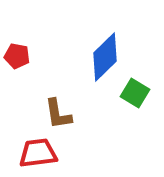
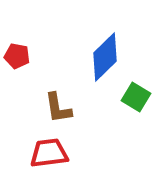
green square: moved 1 px right, 4 px down
brown L-shape: moved 6 px up
red trapezoid: moved 11 px right
